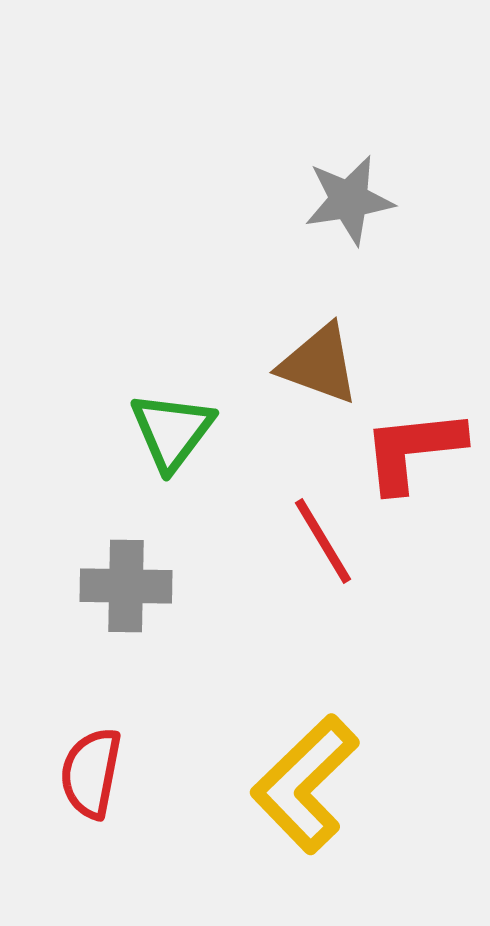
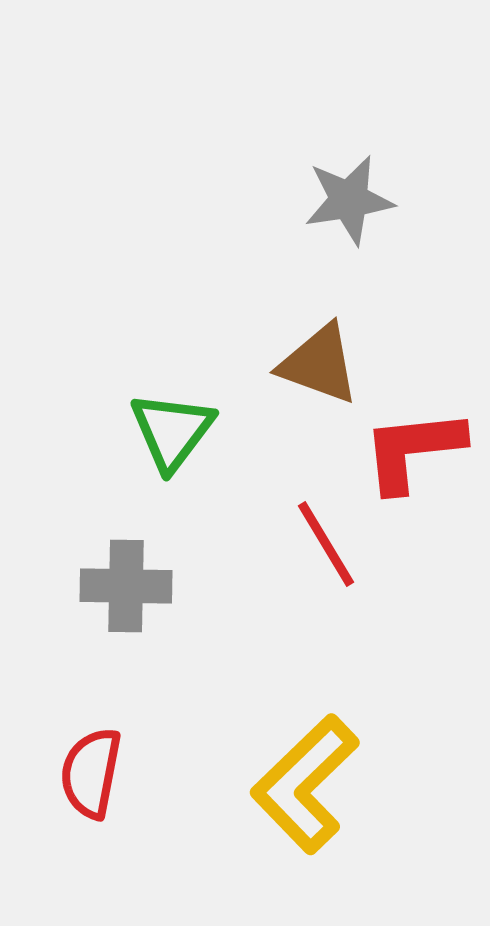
red line: moved 3 px right, 3 px down
